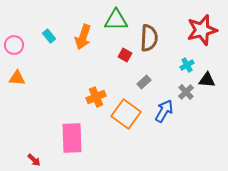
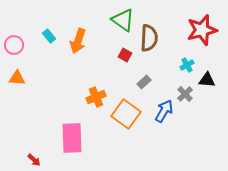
green triangle: moved 7 px right; rotated 35 degrees clockwise
orange arrow: moved 5 px left, 4 px down
gray cross: moved 1 px left, 2 px down
